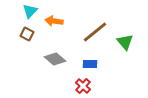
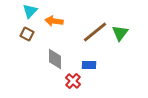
green triangle: moved 5 px left, 9 px up; rotated 18 degrees clockwise
gray diamond: rotated 50 degrees clockwise
blue rectangle: moved 1 px left, 1 px down
red cross: moved 10 px left, 5 px up
